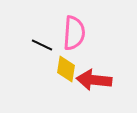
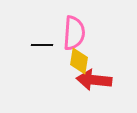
black line: rotated 25 degrees counterclockwise
yellow diamond: moved 13 px right, 8 px up
